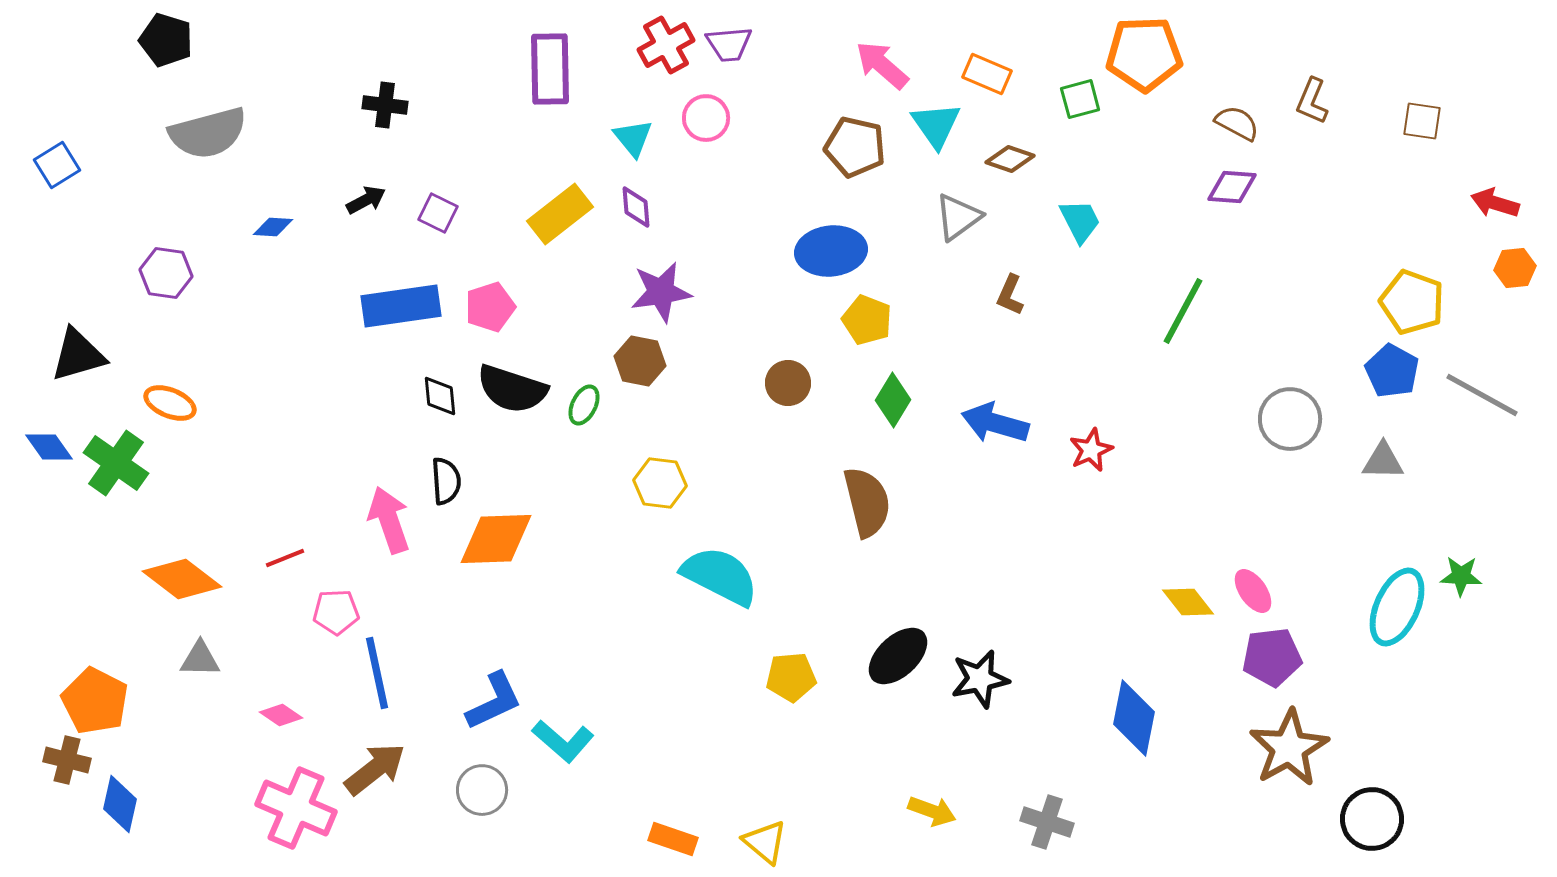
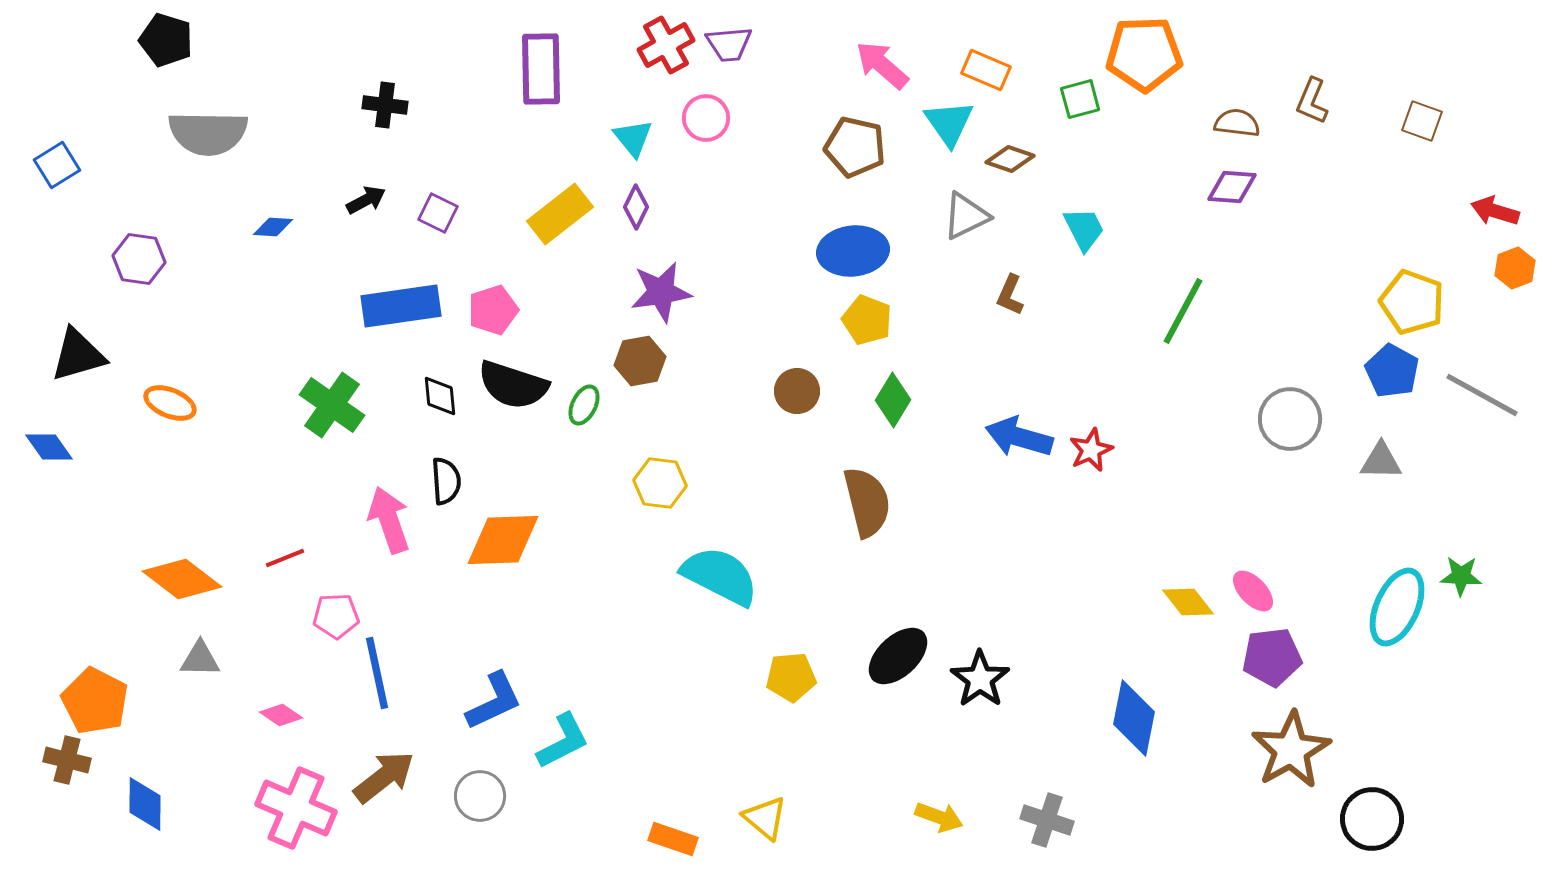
purple rectangle at (550, 69): moved 9 px left
orange rectangle at (987, 74): moved 1 px left, 4 px up
brown square at (1422, 121): rotated 12 degrees clockwise
brown semicircle at (1237, 123): rotated 21 degrees counterclockwise
cyan triangle at (936, 125): moved 13 px right, 2 px up
gray semicircle at (208, 133): rotated 16 degrees clockwise
red arrow at (1495, 203): moved 8 px down
purple diamond at (636, 207): rotated 30 degrees clockwise
gray triangle at (958, 217): moved 8 px right, 1 px up; rotated 10 degrees clockwise
cyan trapezoid at (1080, 221): moved 4 px right, 8 px down
blue ellipse at (831, 251): moved 22 px right
orange hexagon at (1515, 268): rotated 15 degrees counterclockwise
purple hexagon at (166, 273): moved 27 px left, 14 px up
pink pentagon at (490, 307): moved 3 px right, 3 px down
brown hexagon at (640, 361): rotated 21 degrees counterclockwise
brown circle at (788, 383): moved 9 px right, 8 px down
black semicircle at (512, 389): moved 1 px right, 4 px up
blue arrow at (995, 423): moved 24 px right, 14 px down
gray triangle at (1383, 461): moved 2 px left
green cross at (116, 463): moved 216 px right, 58 px up
orange diamond at (496, 539): moved 7 px right, 1 px down
pink ellipse at (1253, 591): rotated 9 degrees counterclockwise
pink pentagon at (336, 612): moved 4 px down
black star at (980, 679): rotated 24 degrees counterclockwise
cyan L-shape at (563, 741): rotated 68 degrees counterclockwise
brown star at (1289, 748): moved 2 px right, 2 px down
brown arrow at (375, 769): moved 9 px right, 8 px down
gray circle at (482, 790): moved 2 px left, 6 px down
blue diamond at (120, 804): moved 25 px right; rotated 12 degrees counterclockwise
yellow arrow at (932, 811): moved 7 px right, 6 px down
gray cross at (1047, 822): moved 2 px up
yellow triangle at (765, 842): moved 24 px up
